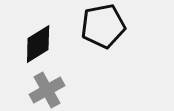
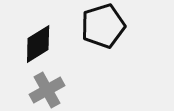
black pentagon: rotated 6 degrees counterclockwise
